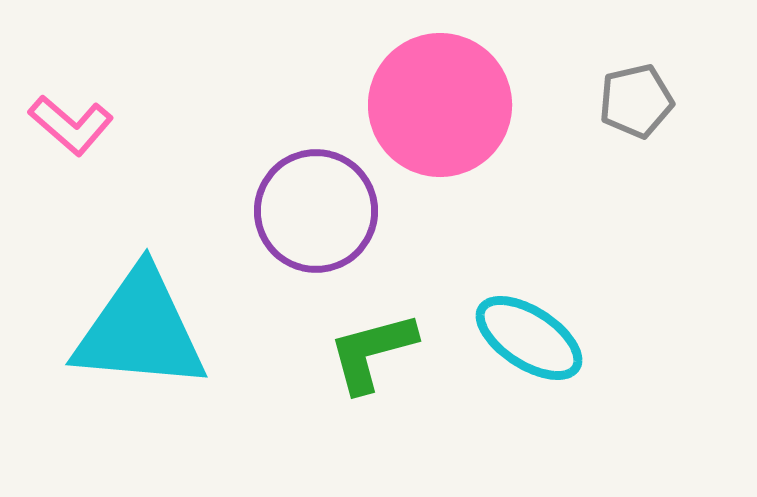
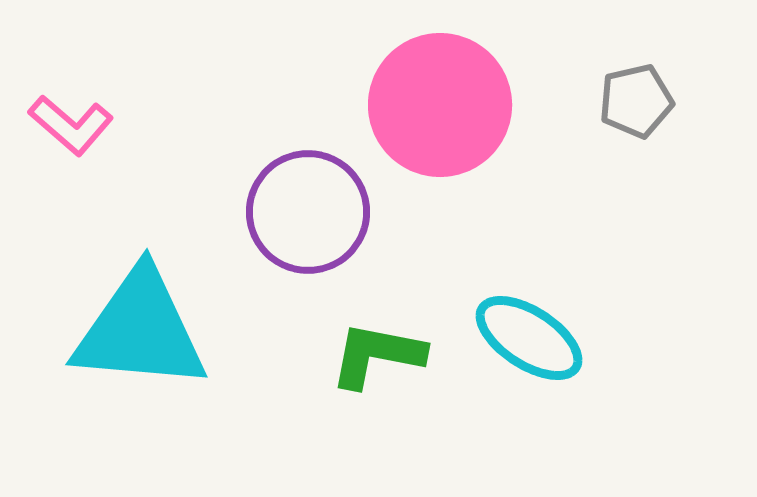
purple circle: moved 8 px left, 1 px down
green L-shape: moved 5 px right, 3 px down; rotated 26 degrees clockwise
